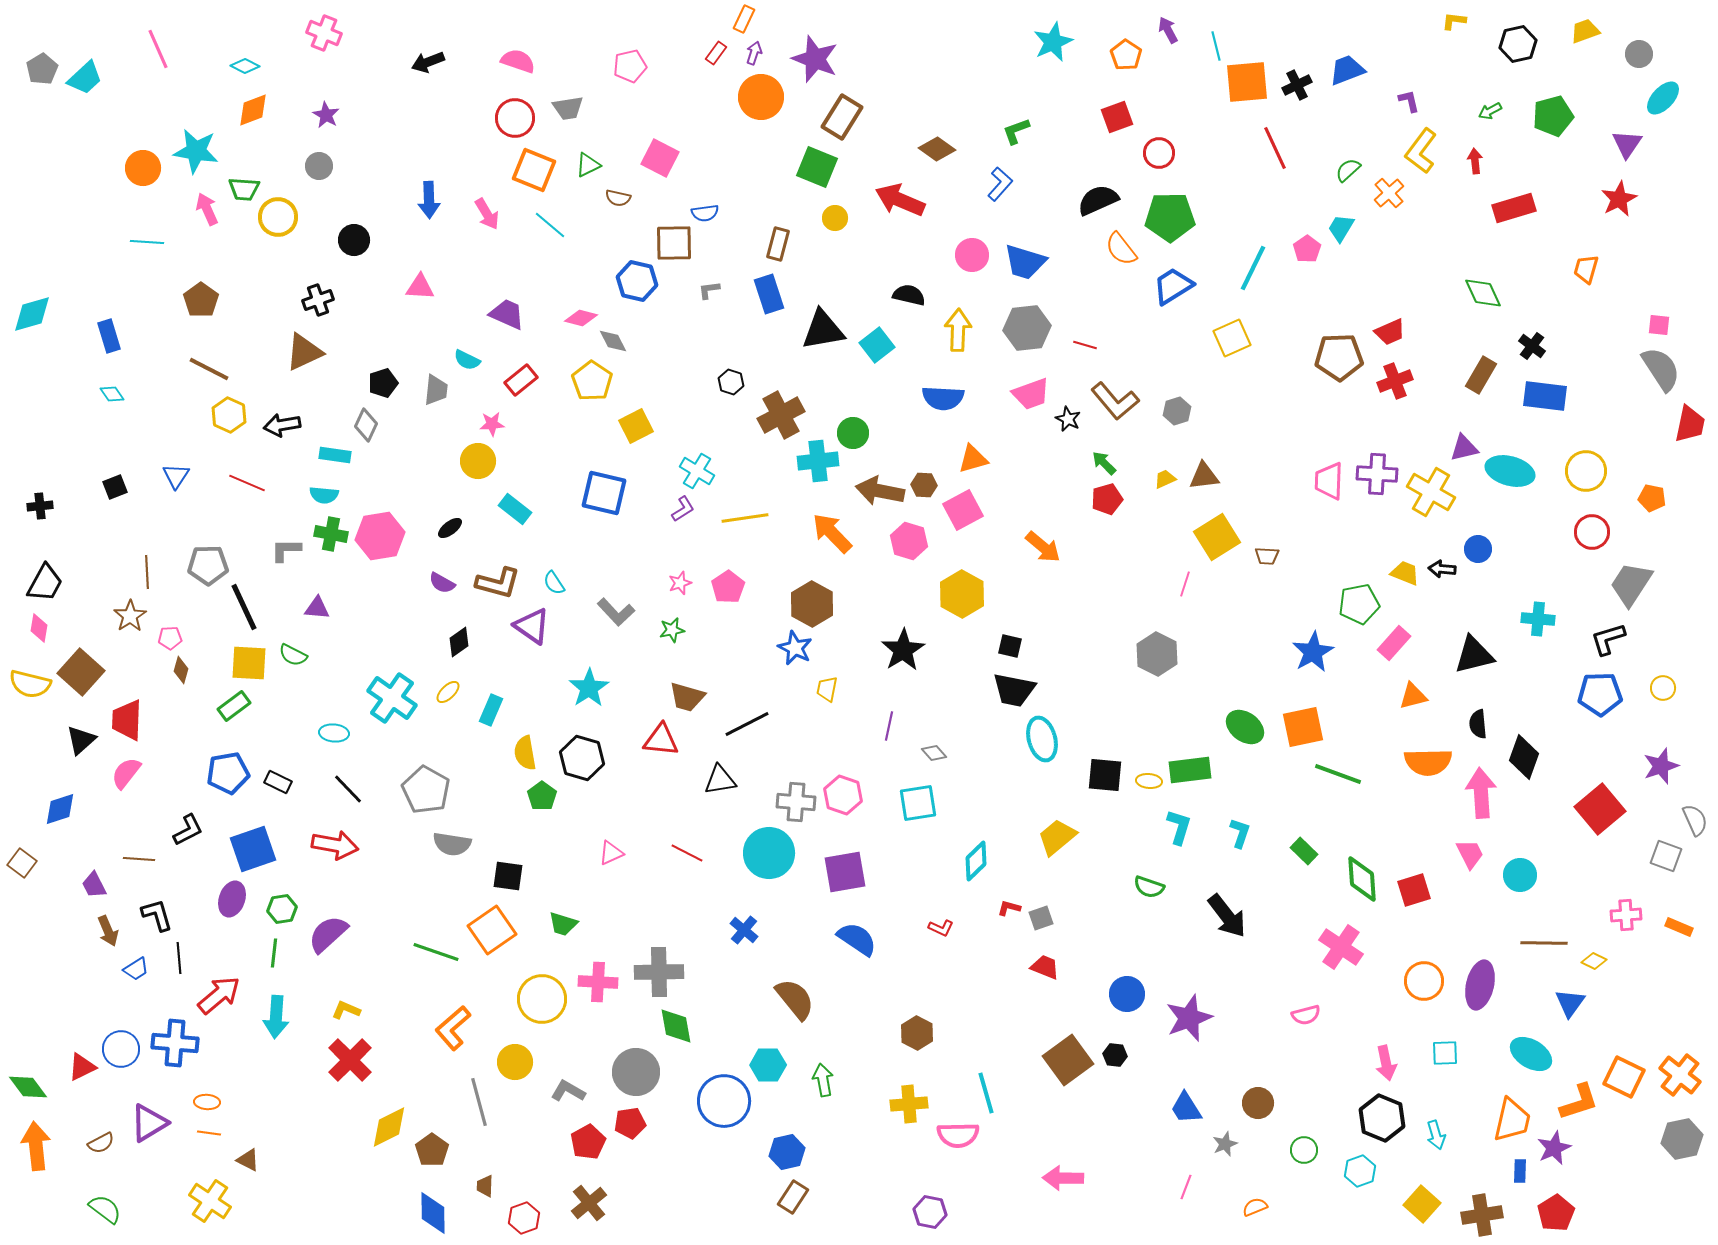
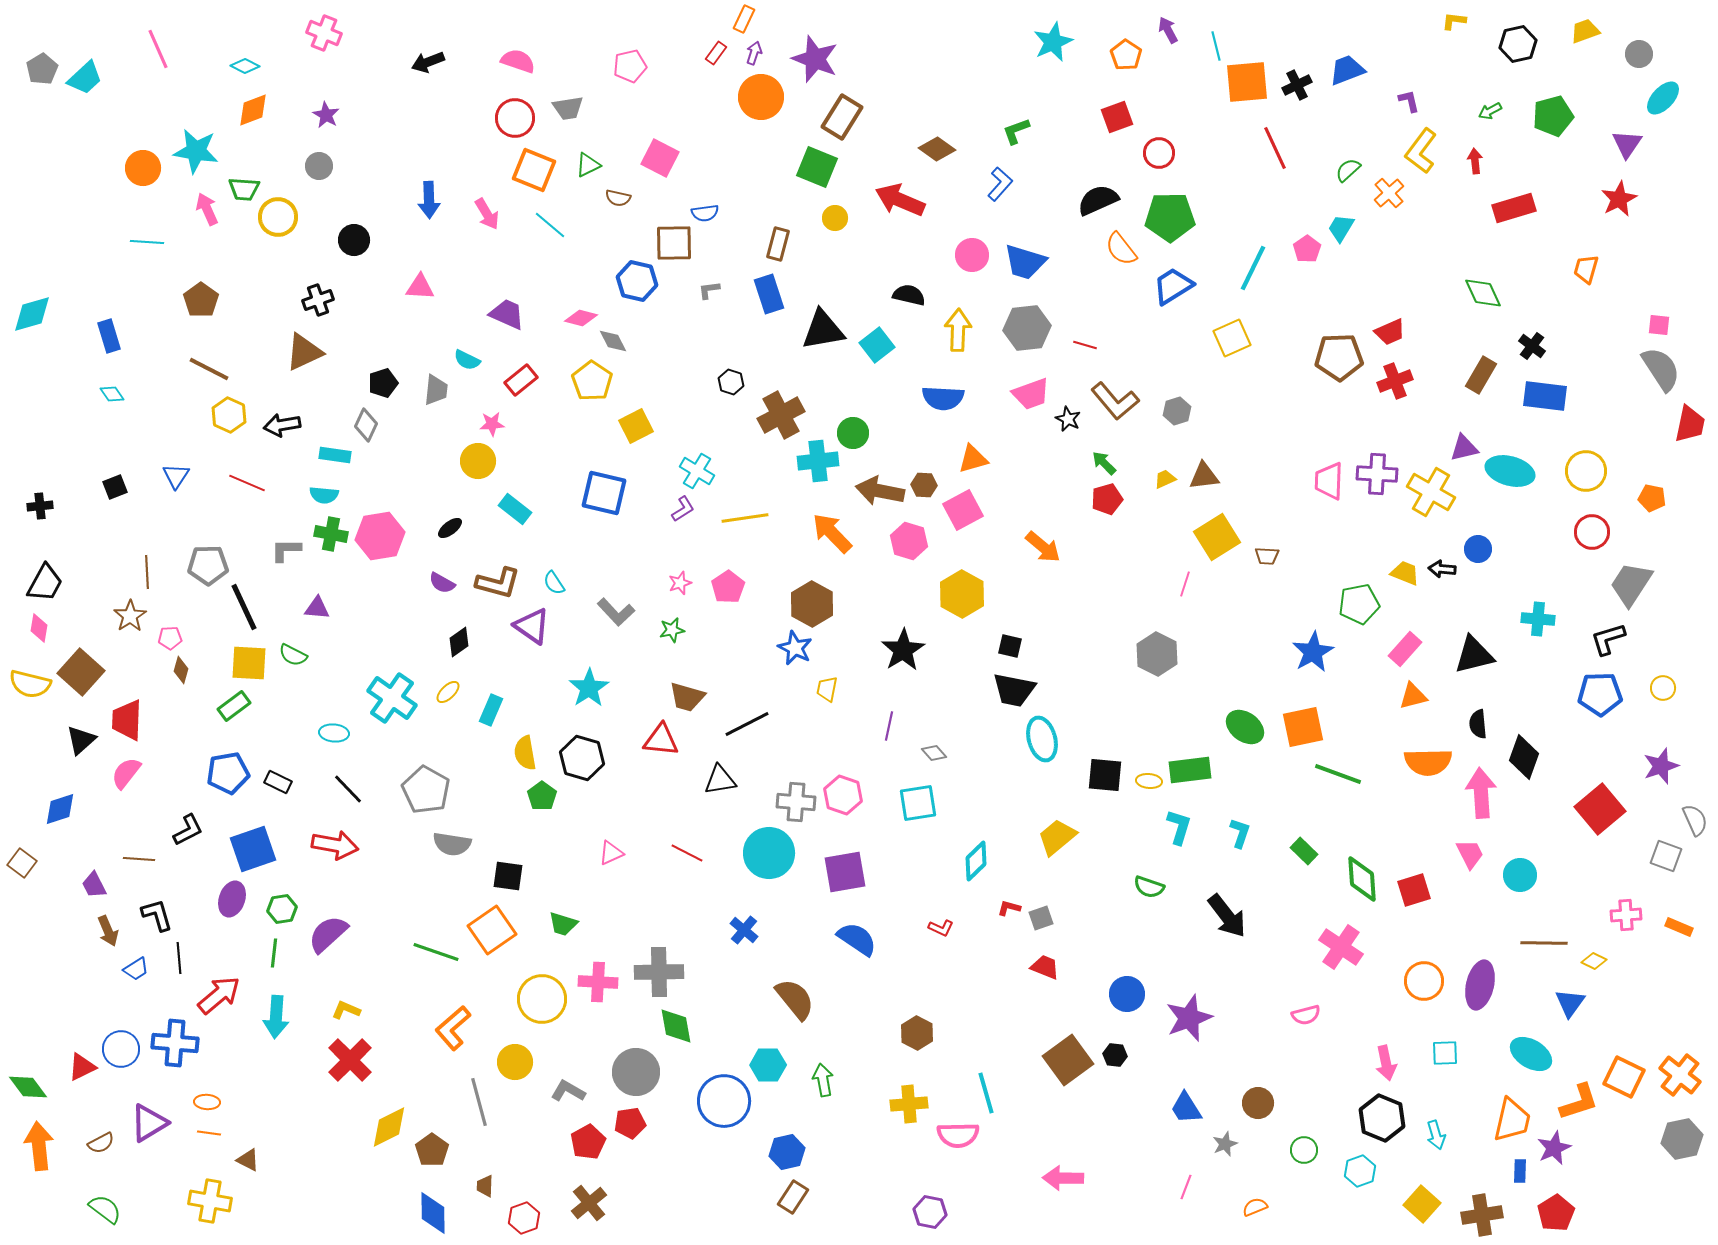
pink rectangle at (1394, 643): moved 11 px right, 6 px down
orange arrow at (36, 1146): moved 3 px right
yellow cross at (210, 1201): rotated 24 degrees counterclockwise
